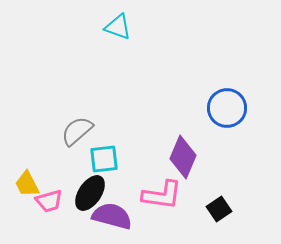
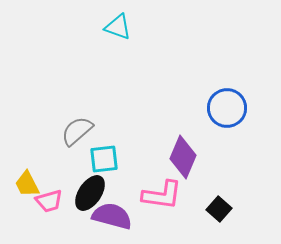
black square: rotated 15 degrees counterclockwise
